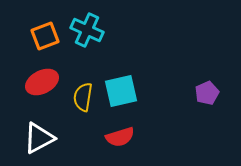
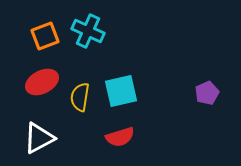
cyan cross: moved 1 px right, 1 px down
yellow semicircle: moved 3 px left
